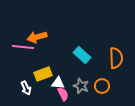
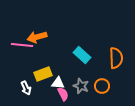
pink line: moved 1 px left, 2 px up
